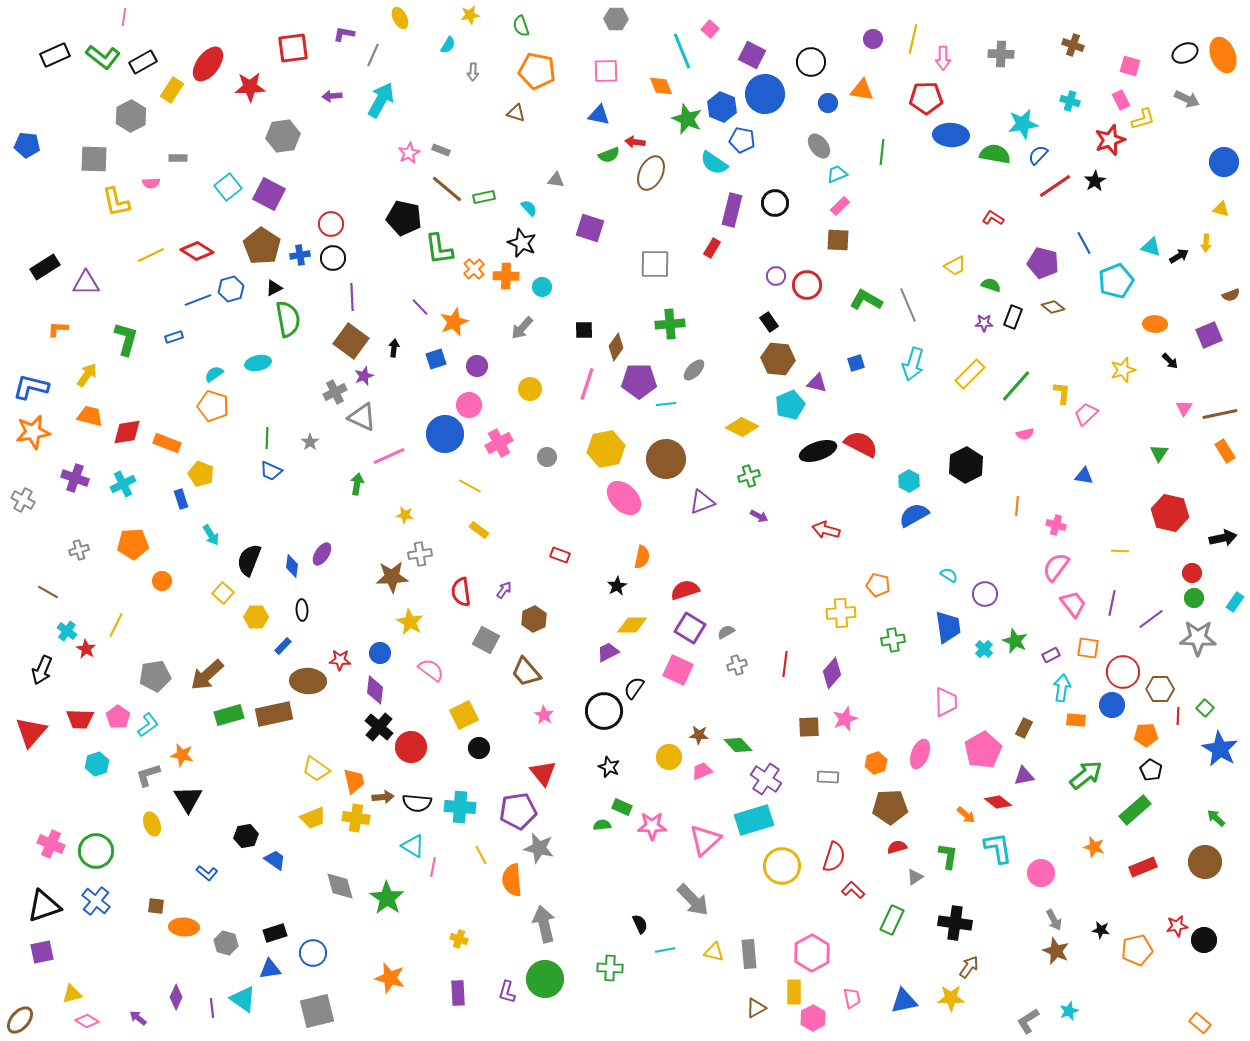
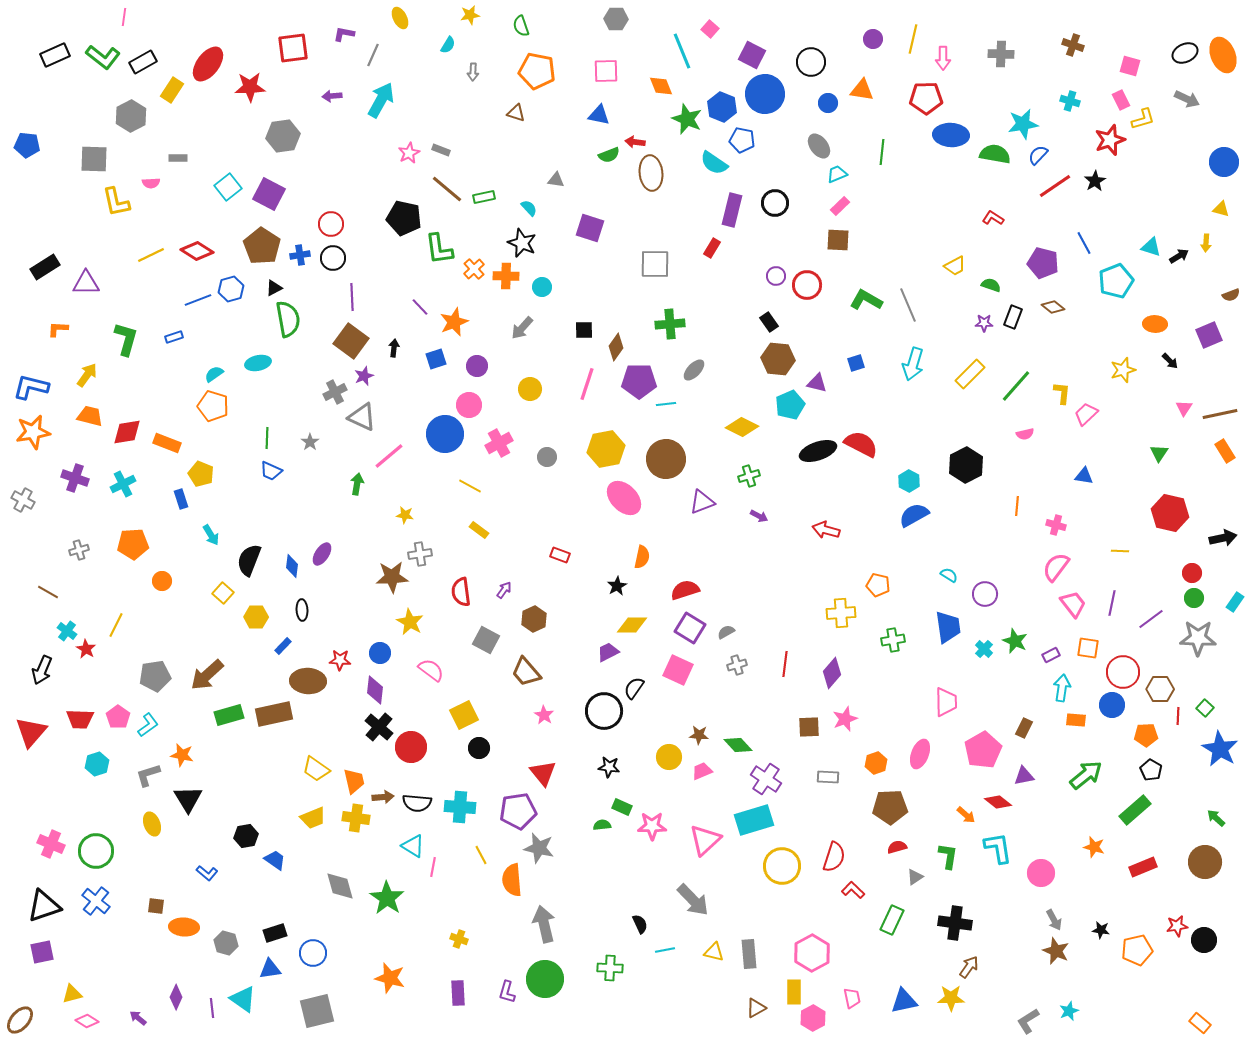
brown ellipse at (651, 173): rotated 32 degrees counterclockwise
pink line at (389, 456): rotated 16 degrees counterclockwise
black star at (609, 767): rotated 15 degrees counterclockwise
